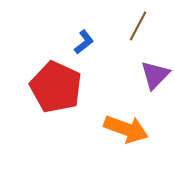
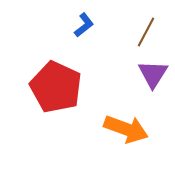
brown line: moved 8 px right, 6 px down
blue L-shape: moved 17 px up
purple triangle: moved 2 px left, 1 px up; rotated 12 degrees counterclockwise
